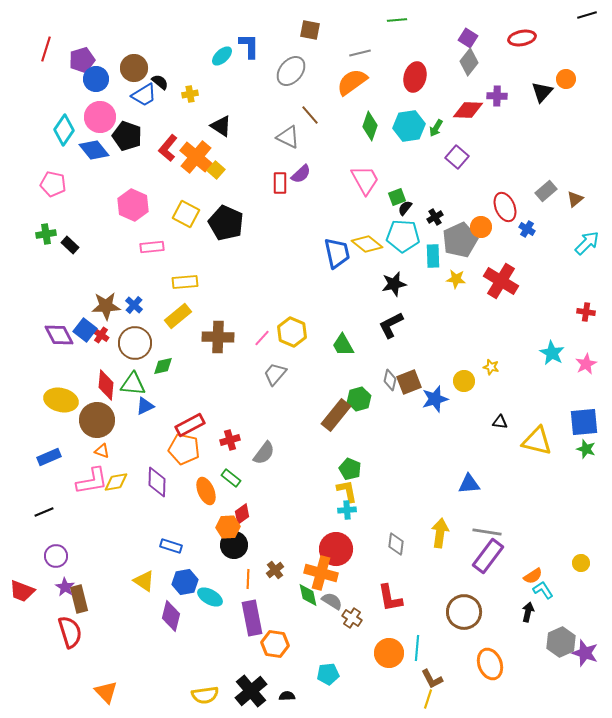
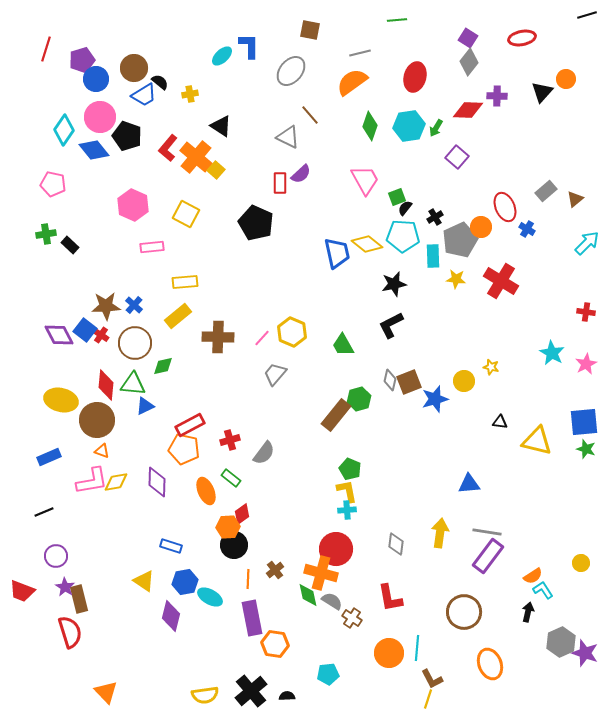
black pentagon at (226, 223): moved 30 px right
